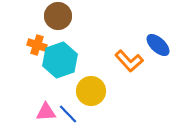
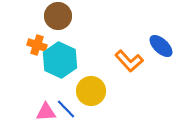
blue ellipse: moved 3 px right, 1 px down
cyan hexagon: rotated 16 degrees counterclockwise
blue line: moved 2 px left, 5 px up
